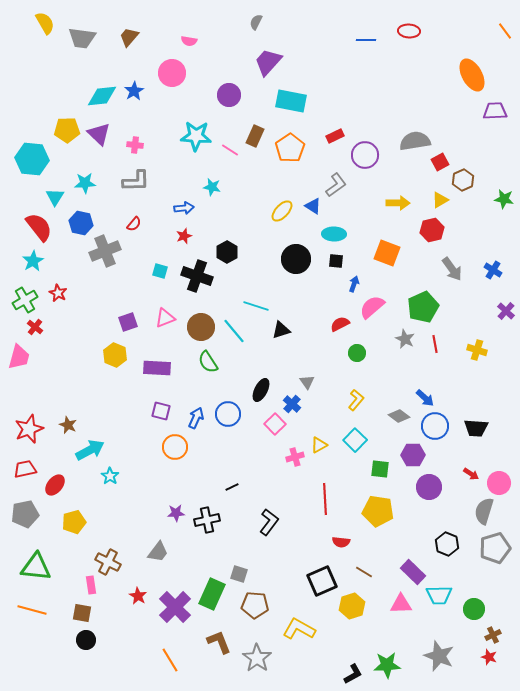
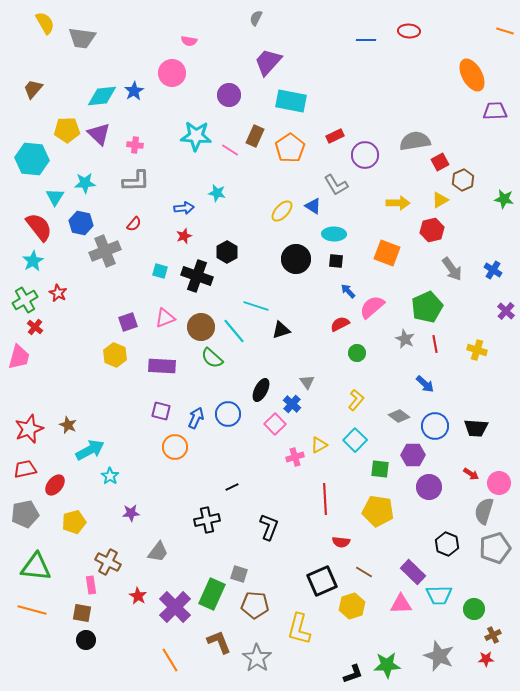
gray semicircle at (256, 22): moved 4 px up
orange line at (505, 31): rotated 36 degrees counterclockwise
brown trapezoid at (129, 37): moved 96 px left, 52 px down
gray L-shape at (336, 185): rotated 95 degrees clockwise
cyan star at (212, 187): moved 5 px right, 6 px down
blue arrow at (354, 284): moved 6 px left, 7 px down; rotated 63 degrees counterclockwise
green pentagon at (423, 307): moved 4 px right
green semicircle at (208, 362): moved 4 px right, 4 px up; rotated 15 degrees counterclockwise
purple rectangle at (157, 368): moved 5 px right, 2 px up
blue arrow at (425, 398): moved 14 px up
purple star at (176, 513): moved 45 px left
black L-shape at (269, 522): moved 5 px down; rotated 16 degrees counterclockwise
yellow L-shape at (299, 629): rotated 104 degrees counterclockwise
red star at (489, 657): moved 3 px left, 2 px down; rotated 21 degrees counterclockwise
black L-shape at (353, 674): rotated 10 degrees clockwise
